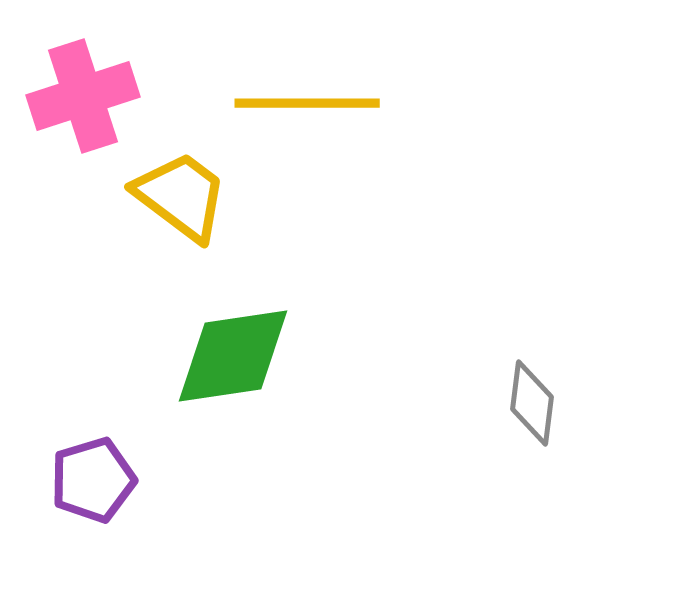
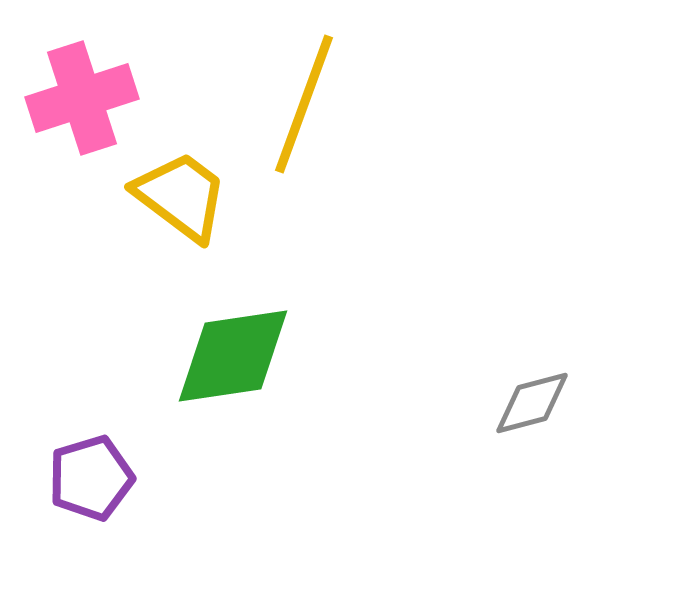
pink cross: moved 1 px left, 2 px down
yellow line: moved 3 px left, 1 px down; rotated 70 degrees counterclockwise
gray diamond: rotated 68 degrees clockwise
purple pentagon: moved 2 px left, 2 px up
